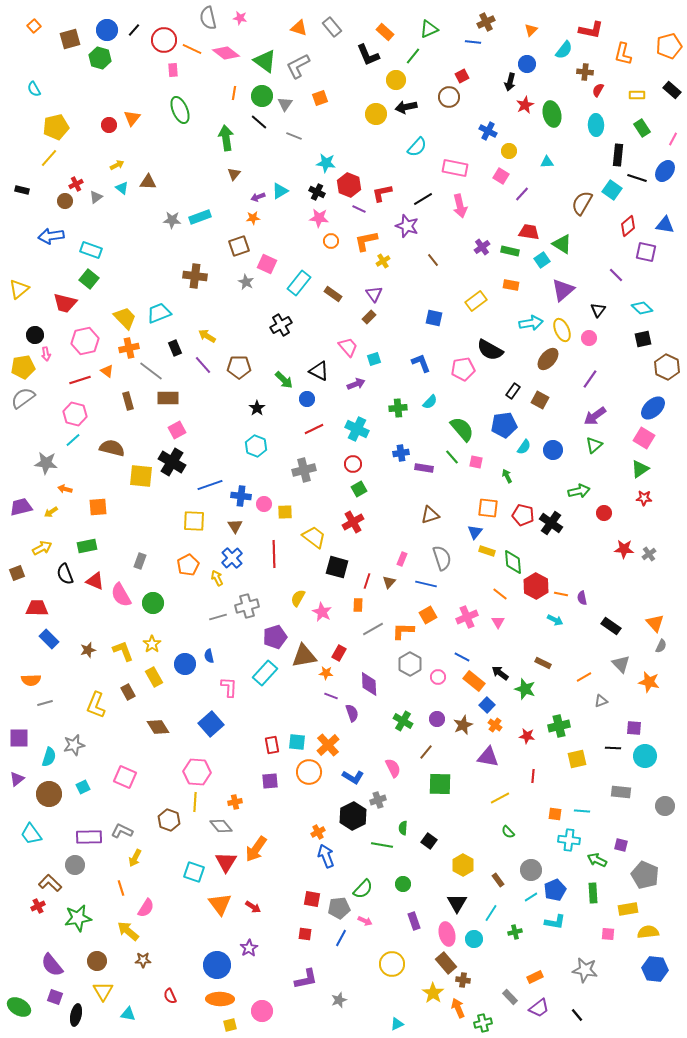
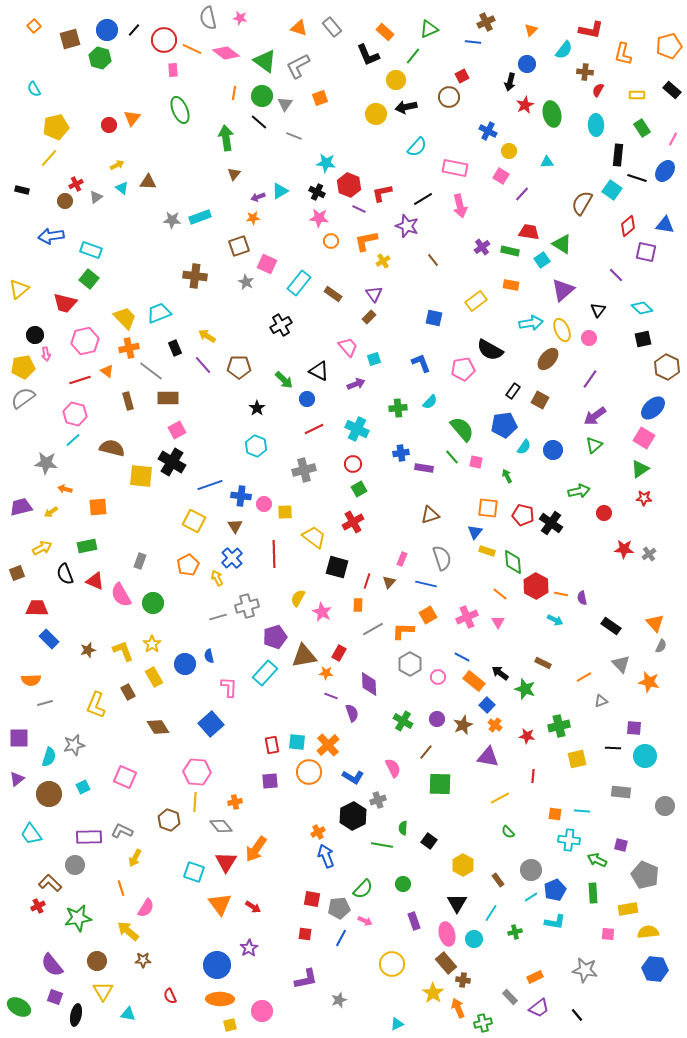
yellow square at (194, 521): rotated 25 degrees clockwise
